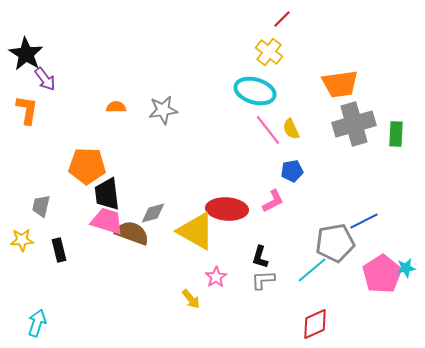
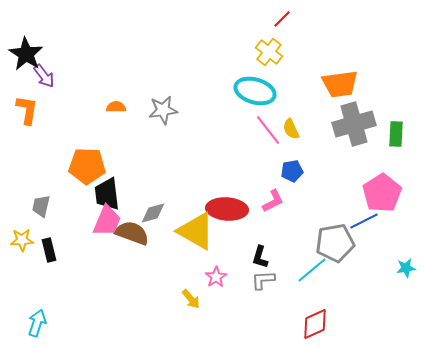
purple arrow: moved 1 px left, 3 px up
pink trapezoid: rotated 96 degrees clockwise
black rectangle: moved 10 px left
pink pentagon: moved 81 px up
